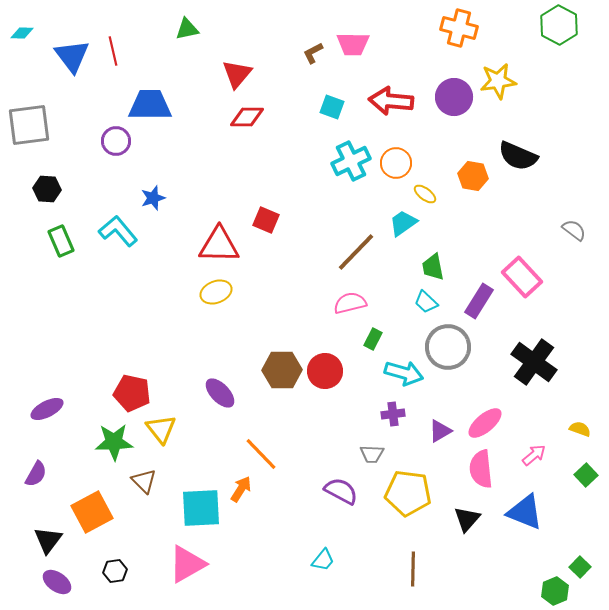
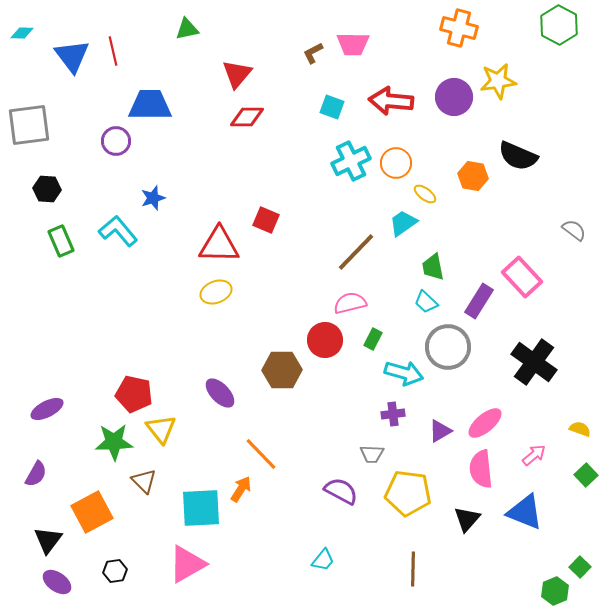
red circle at (325, 371): moved 31 px up
red pentagon at (132, 393): moved 2 px right, 1 px down
